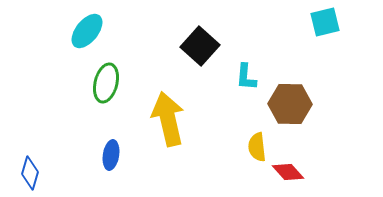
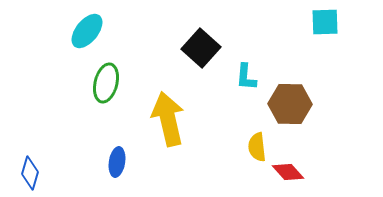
cyan square: rotated 12 degrees clockwise
black square: moved 1 px right, 2 px down
blue ellipse: moved 6 px right, 7 px down
